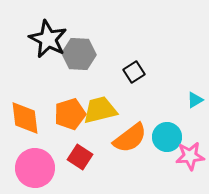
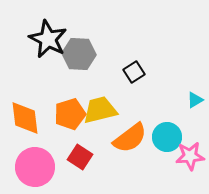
pink circle: moved 1 px up
